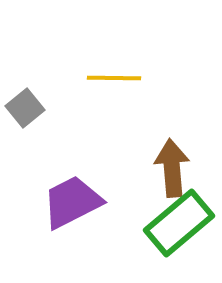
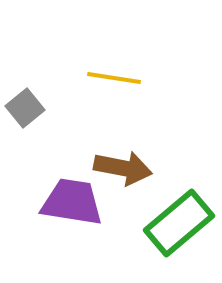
yellow line: rotated 8 degrees clockwise
brown arrow: moved 49 px left; rotated 106 degrees clockwise
purple trapezoid: rotated 36 degrees clockwise
